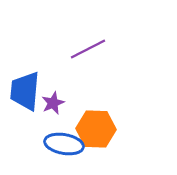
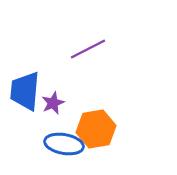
orange hexagon: rotated 12 degrees counterclockwise
